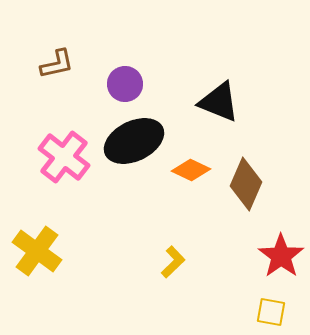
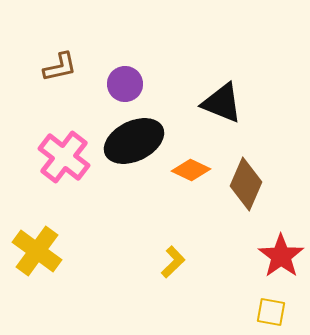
brown L-shape: moved 3 px right, 3 px down
black triangle: moved 3 px right, 1 px down
